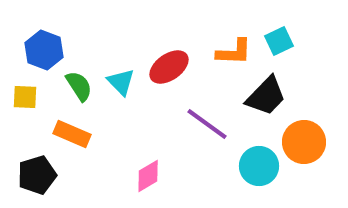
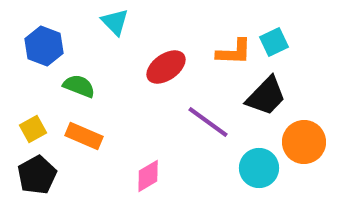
cyan square: moved 5 px left, 1 px down
blue hexagon: moved 4 px up
red ellipse: moved 3 px left
cyan triangle: moved 6 px left, 60 px up
green semicircle: rotated 36 degrees counterclockwise
yellow square: moved 8 px right, 32 px down; rotated 32 degrees counterclockwise
purple line: moved 1 px right, 2 px up
orange rectangle: moved 12 px right, 2 px down
cyan circle: moved 2 px down
black pentagon: rotated 12 degrees counterclockwise
